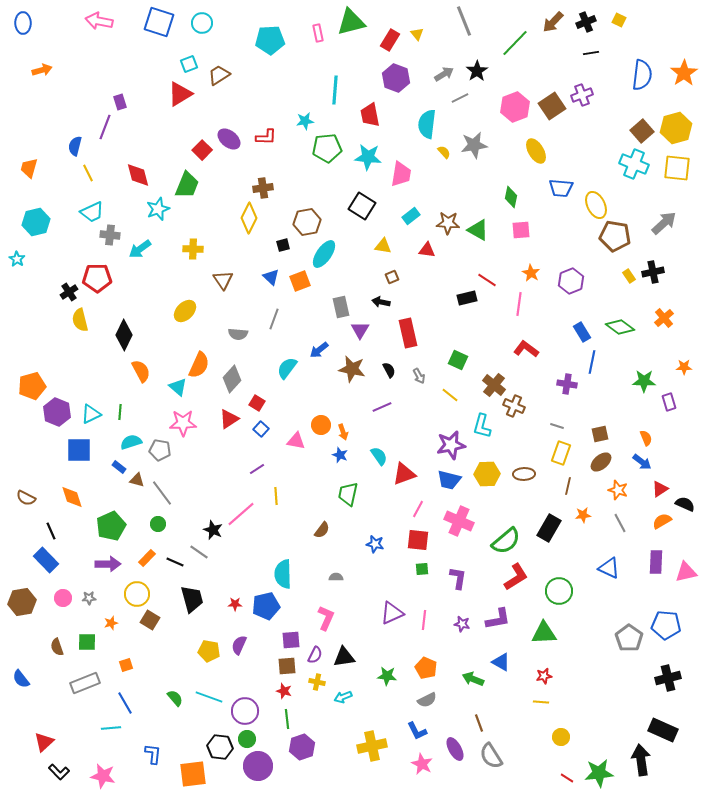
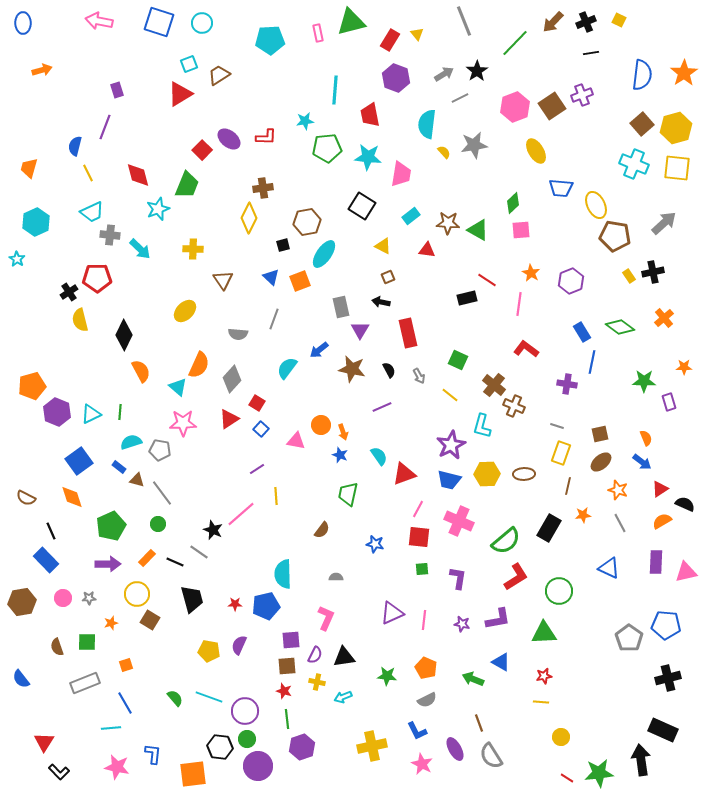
purple rectangle at (120, 102): moved 3 px left, 12 px up
brown square at (642, 131): moved 7 px up
green diamond at (511, 197): moved 2 px right, 6 px down; rotated 35 degrees clockwise
cyan hexagon at (36, 222): rotated 12 degrees counterclockwise
yellow triangle at (383, 246): rotated 18 degrees clockwise
cyan arrow at (140, 249): rotated 100 degrees counterclockwise
brown square at (392, 277): moved 4 px left
purple star at (451, 445): rotated 16 degrees counterclockwise
blue square at (79, 450): moved 11 px down; rotated 36 degrees counterclockwise
red square at (418, 540): moved 1 px right, 3 px up
red triangle at (44, 742): rotated 15 degrees counterclockwise
pink star at (103, 776): moved 14 px right, 9 px up
